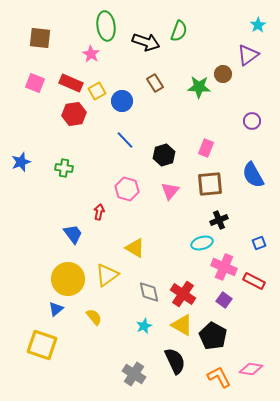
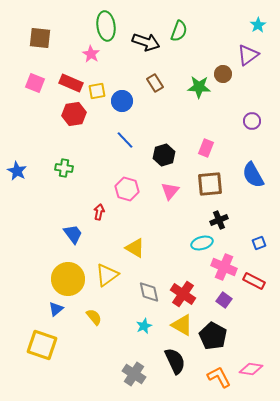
yellow square at (97, 91): rotated 18 degrees clockwise
blue star at (21, 162): moved 4 px left, 9 px down; rotated 24 degrees counterclockwise
